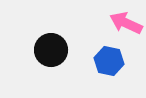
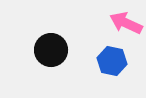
blue hexagon: moved 3 px right
